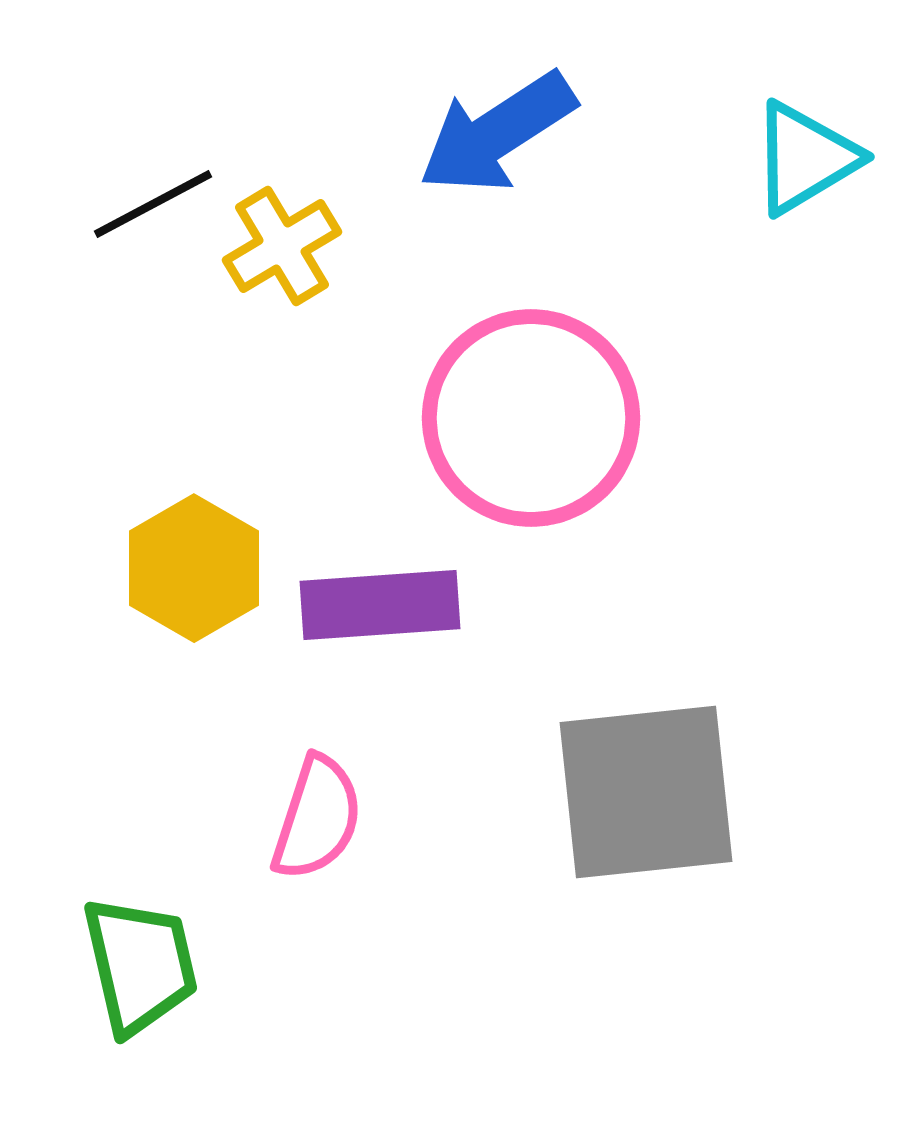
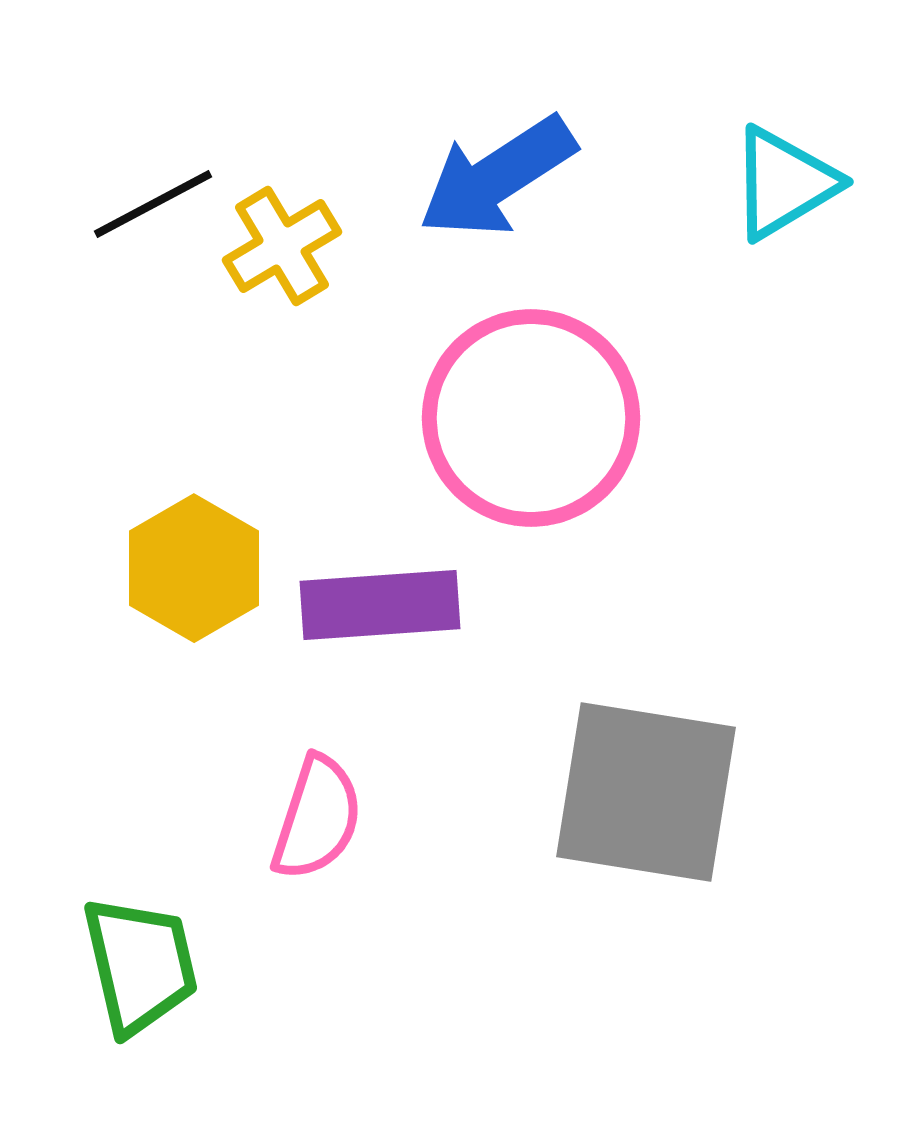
blue arrow: moved 44 px down
cyan triangle: moved 21 px left, 25 px down
gray square: rotated 15 degrees clockwise
